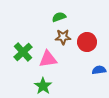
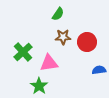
green semicircle: moved 1 px left, 3 px up; rotated 144 degrees clockwise
pink triangle: moved 1 px right, 4 px down
green star: moved 4 px left
